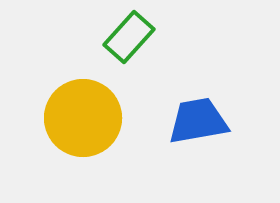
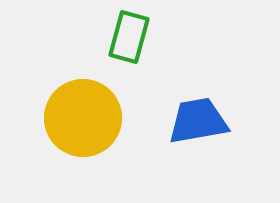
green rectangle: rotated 27 degrees counterclockwise
